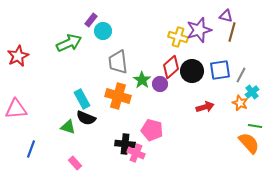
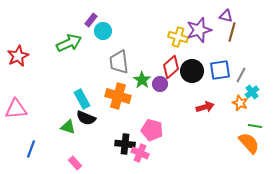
gray trapezoid: moved 1 px right
pink cross: moved 4 px right
